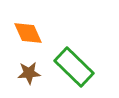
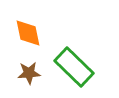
orange diamond: rotated 12 degrees clockwise
